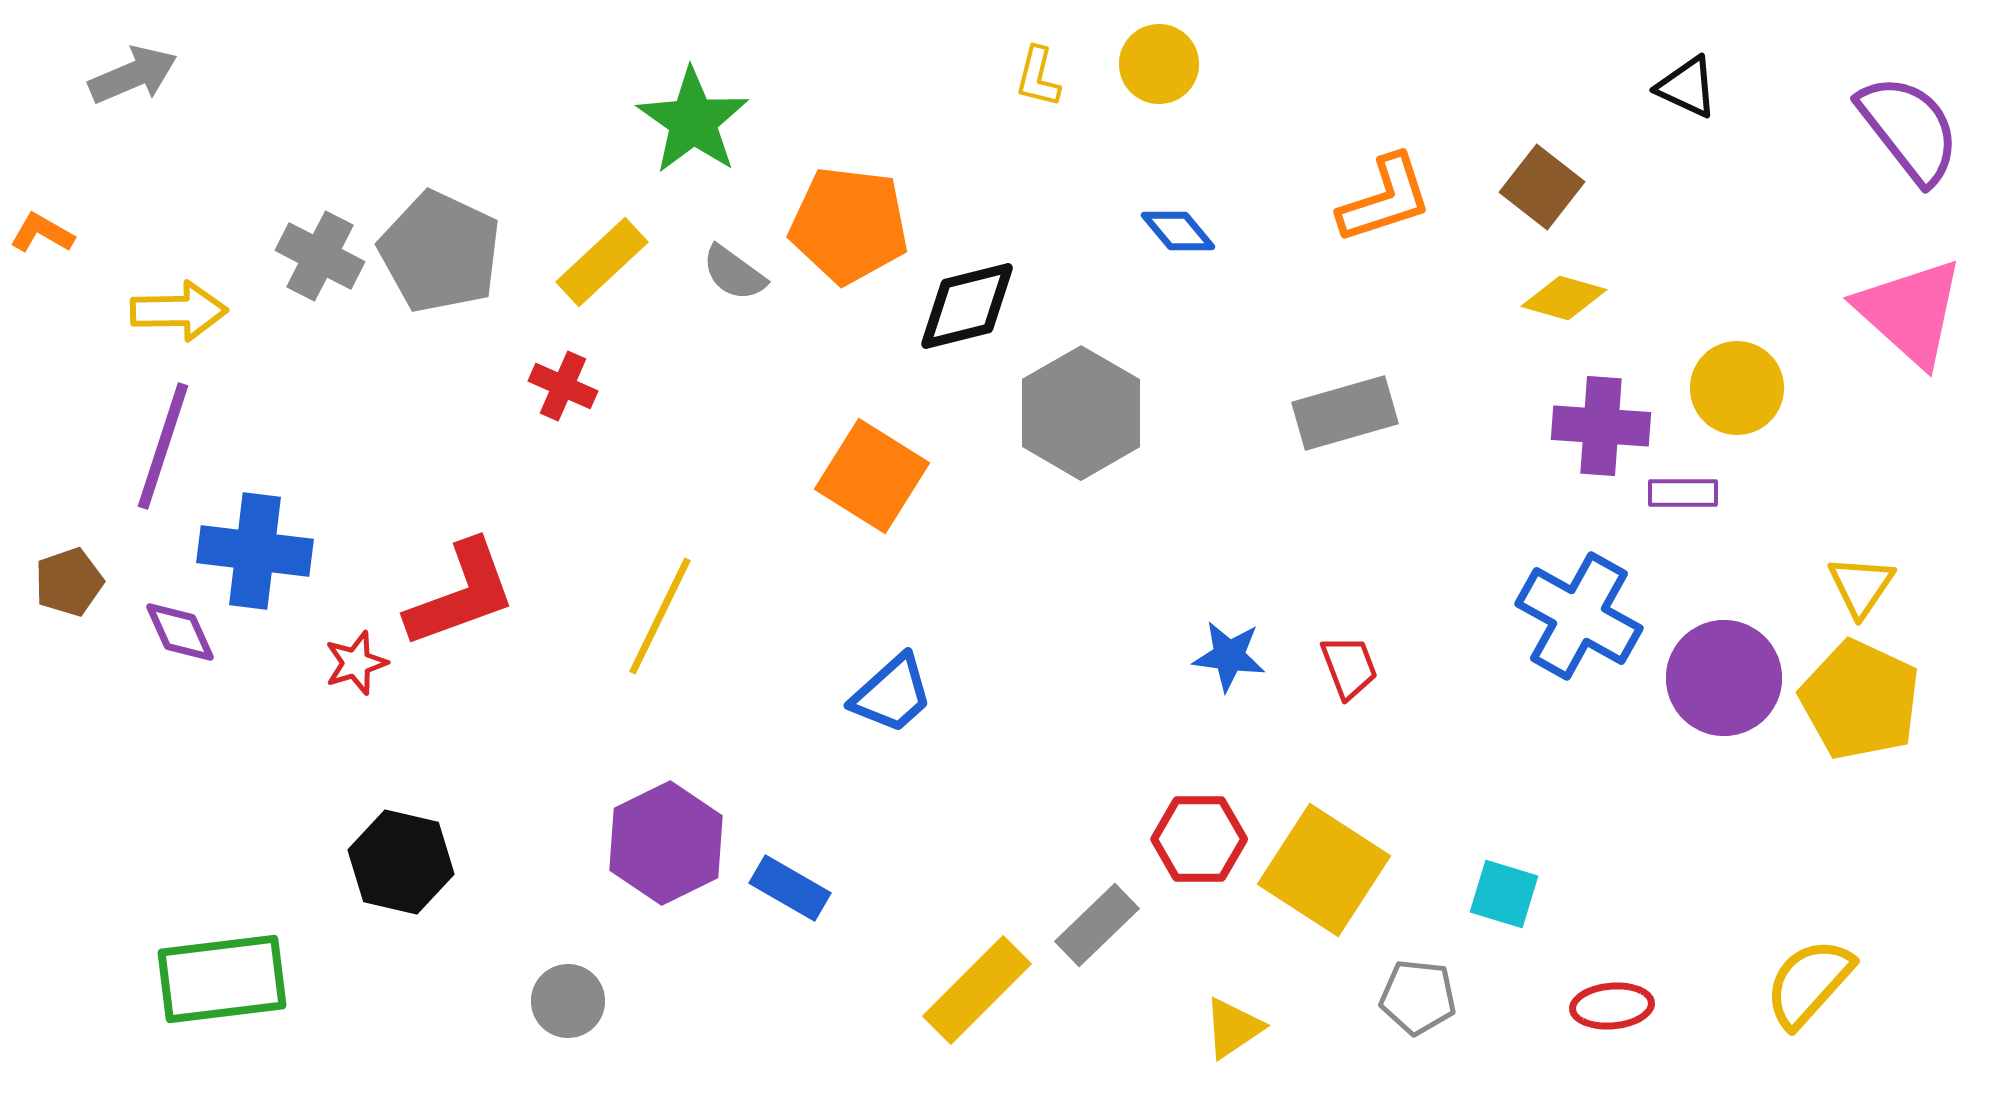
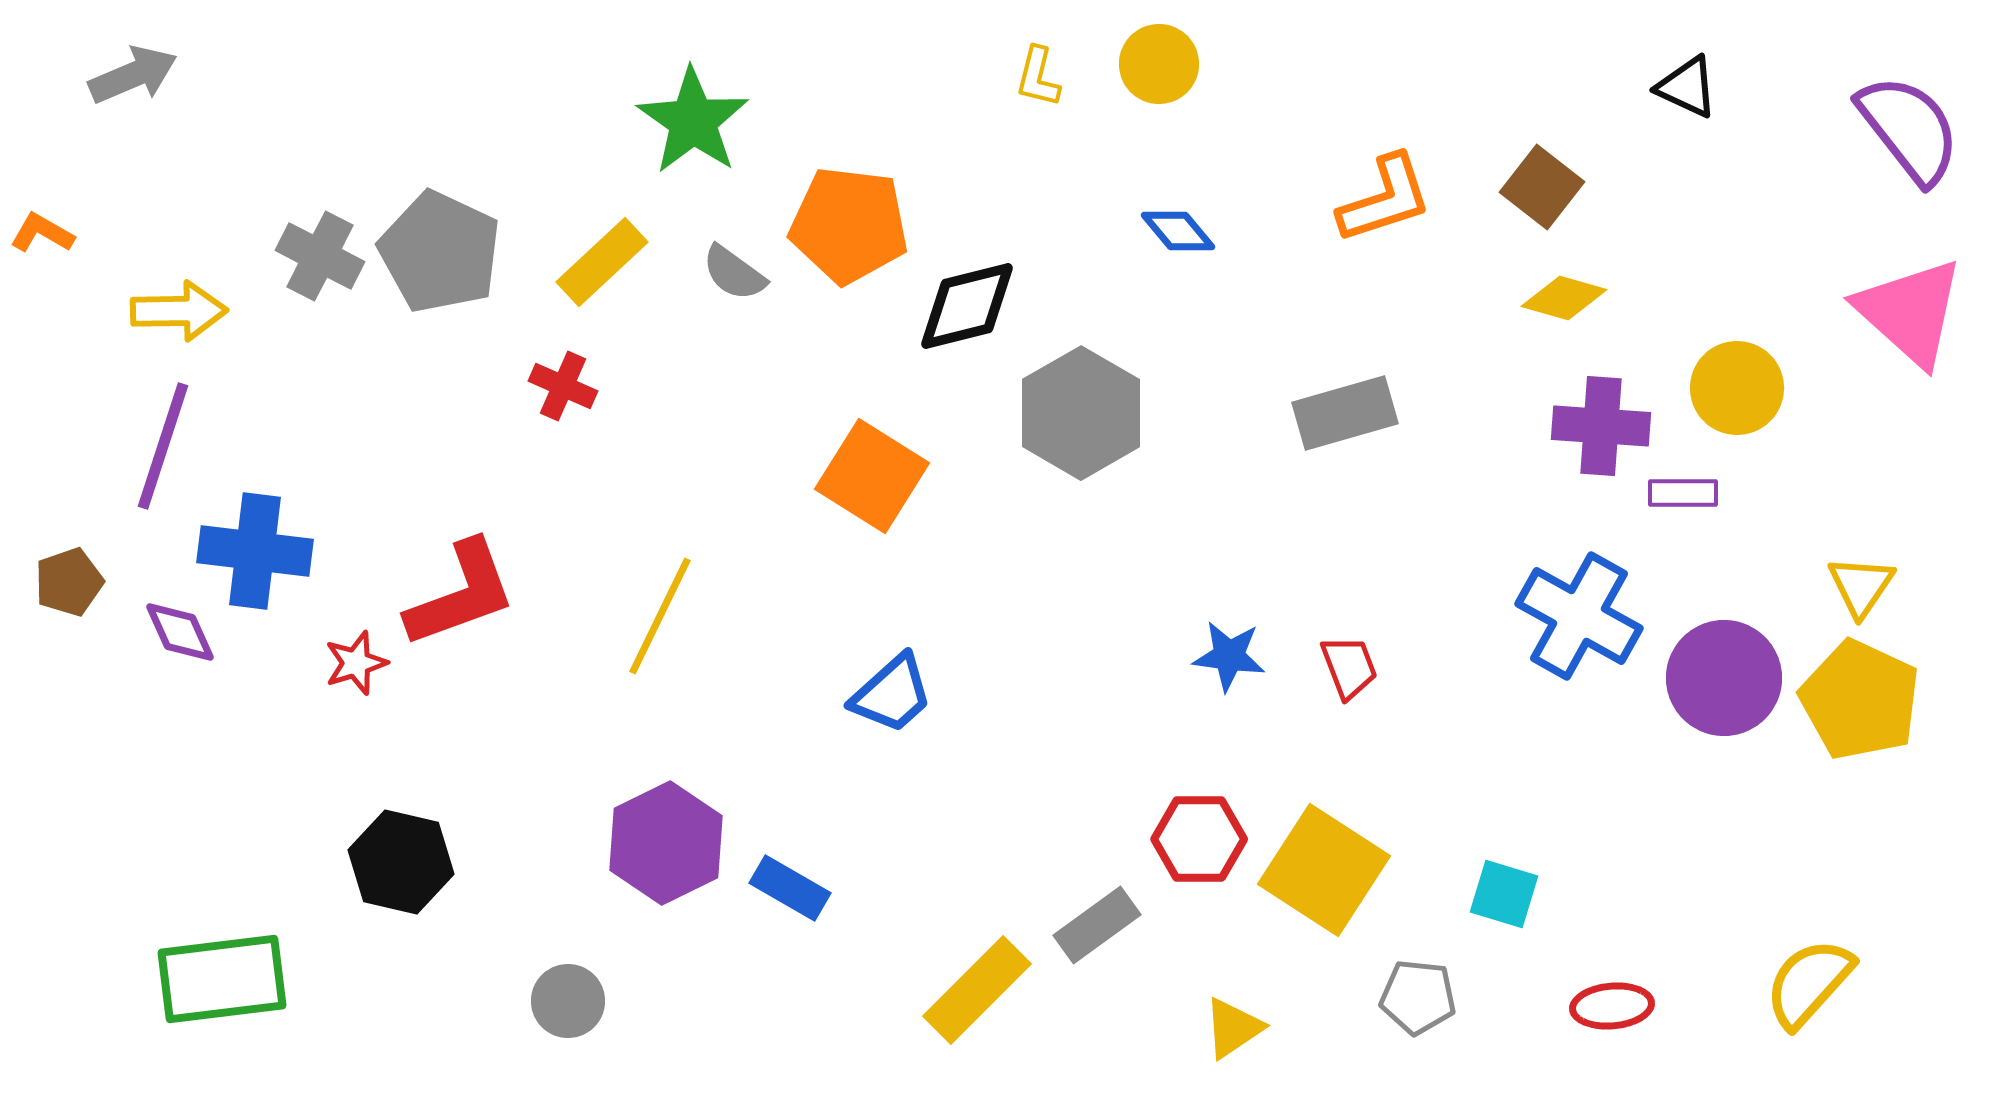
gray rectangle at (1097, 925): rotated 8 degrees clockwise
